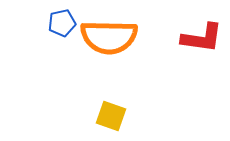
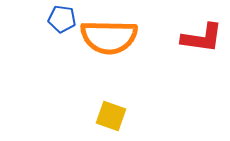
blue pentagon: moved 4 px up; rotated 20 degrees clockwise
